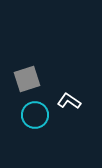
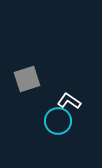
cyan circle: moved 23 px right, 6 px down
